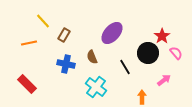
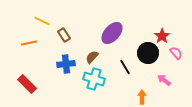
yellow line: moved 1 px left; rotated 21 degrees counterclockwise
brown rectangle: rotated 64 degrees counterclockwise
brown semicircle: rotated 64 degrees clockwise
blue cross: rotated 18 degrees counterclockwise
pink arrow: rotated 104 degrees counterclockwise
cyan cross: moved 2 px left, 8 px up; rotated 20 degrees counterclockwise
